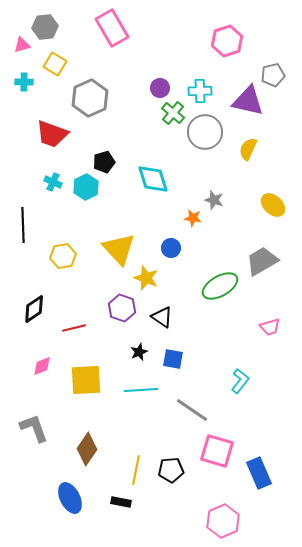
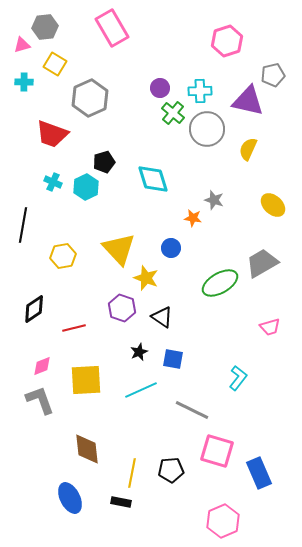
gray circle at (205, 132): moved 2 px right, 3 px up
black line at (23, 225): rotated 12 degrees clockwise
gray trapezoid at (262, 261): moved 2 px down
green ellipse at (220, 286): moved 3 px up
cyan L-shape at (240, 381): moved 2 px left, 3 px up
cyan line at (141, 390): rotated 20 degrees counterclockwise
gray line at (192, 410): rotated 8 degrees counterclockwise
gray L-shape at (34, 428): moved 6 px right, 28 px up
brown diamond at (87, 449): rotated 40 degrees counterclockwise
yellow line at (136, 470): moved 4 px left, 3 px down
